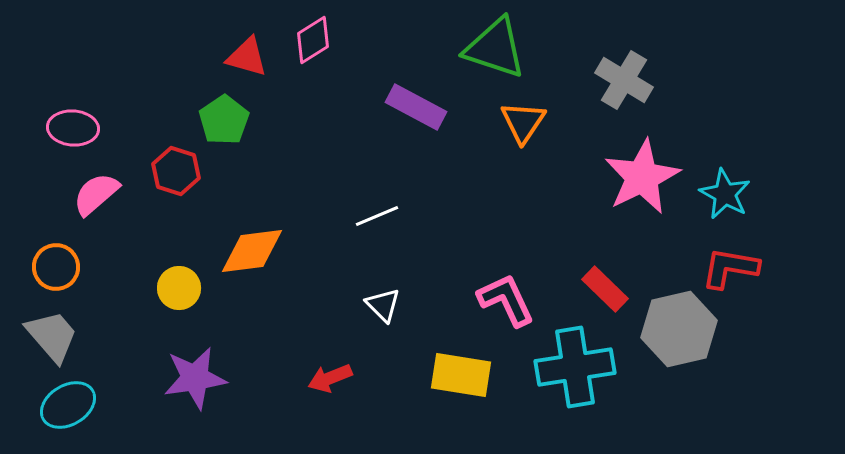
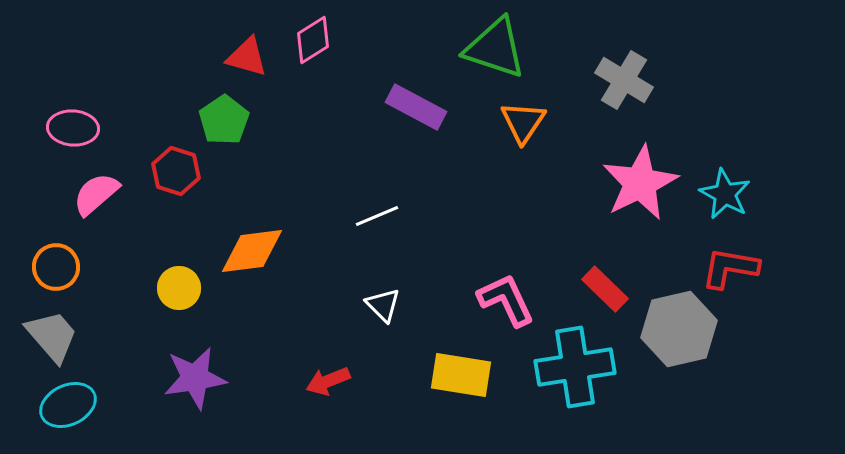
pink star: moved 2 px left, 6 px down
red arrow: moved 2 px left, 3 px down
cyan ellipse: rotated 6 degrees clockwise
